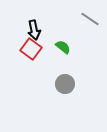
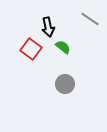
black arrow: moved 14 px right, 3 px up
